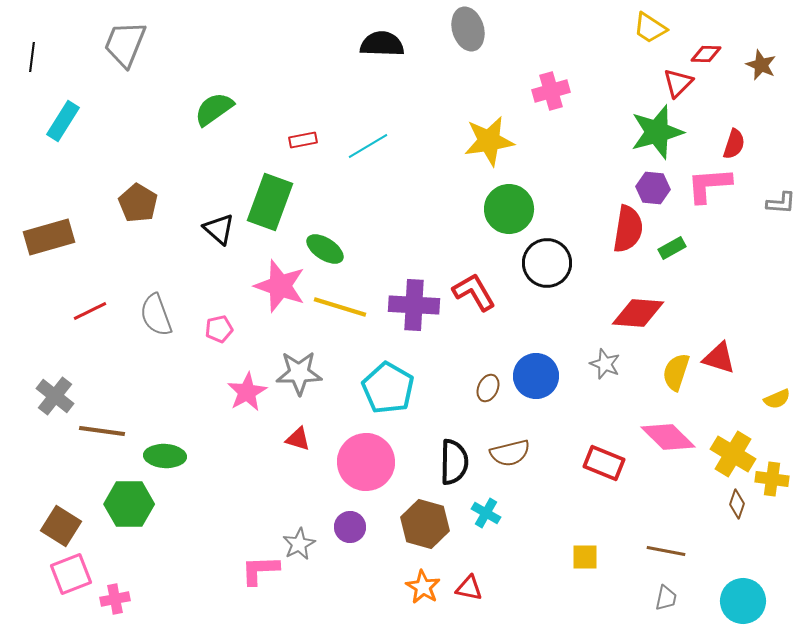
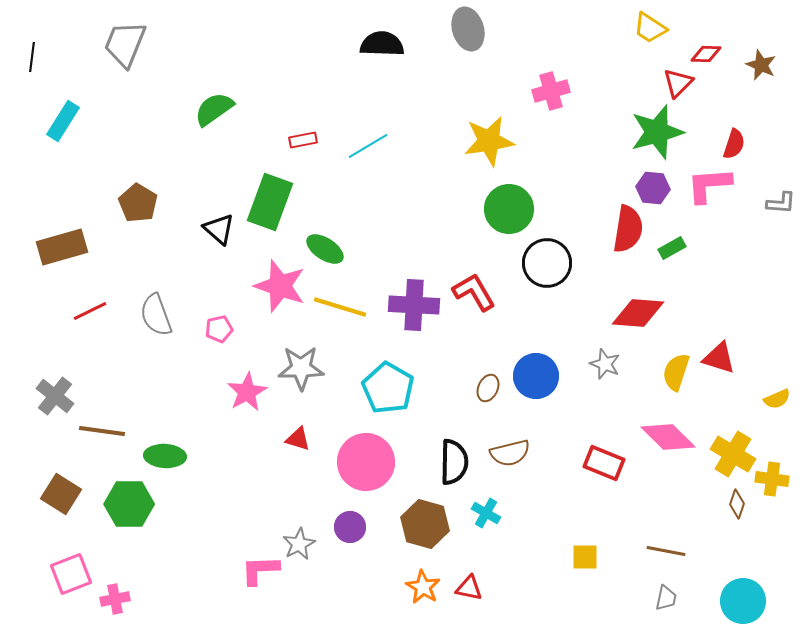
brown rectangle at (49, 237): moved 13 px right, 10 px down
gray star at (299, 373): moved 2 px right, 5 px up
brown square at (61, 526): moved 32 px up
